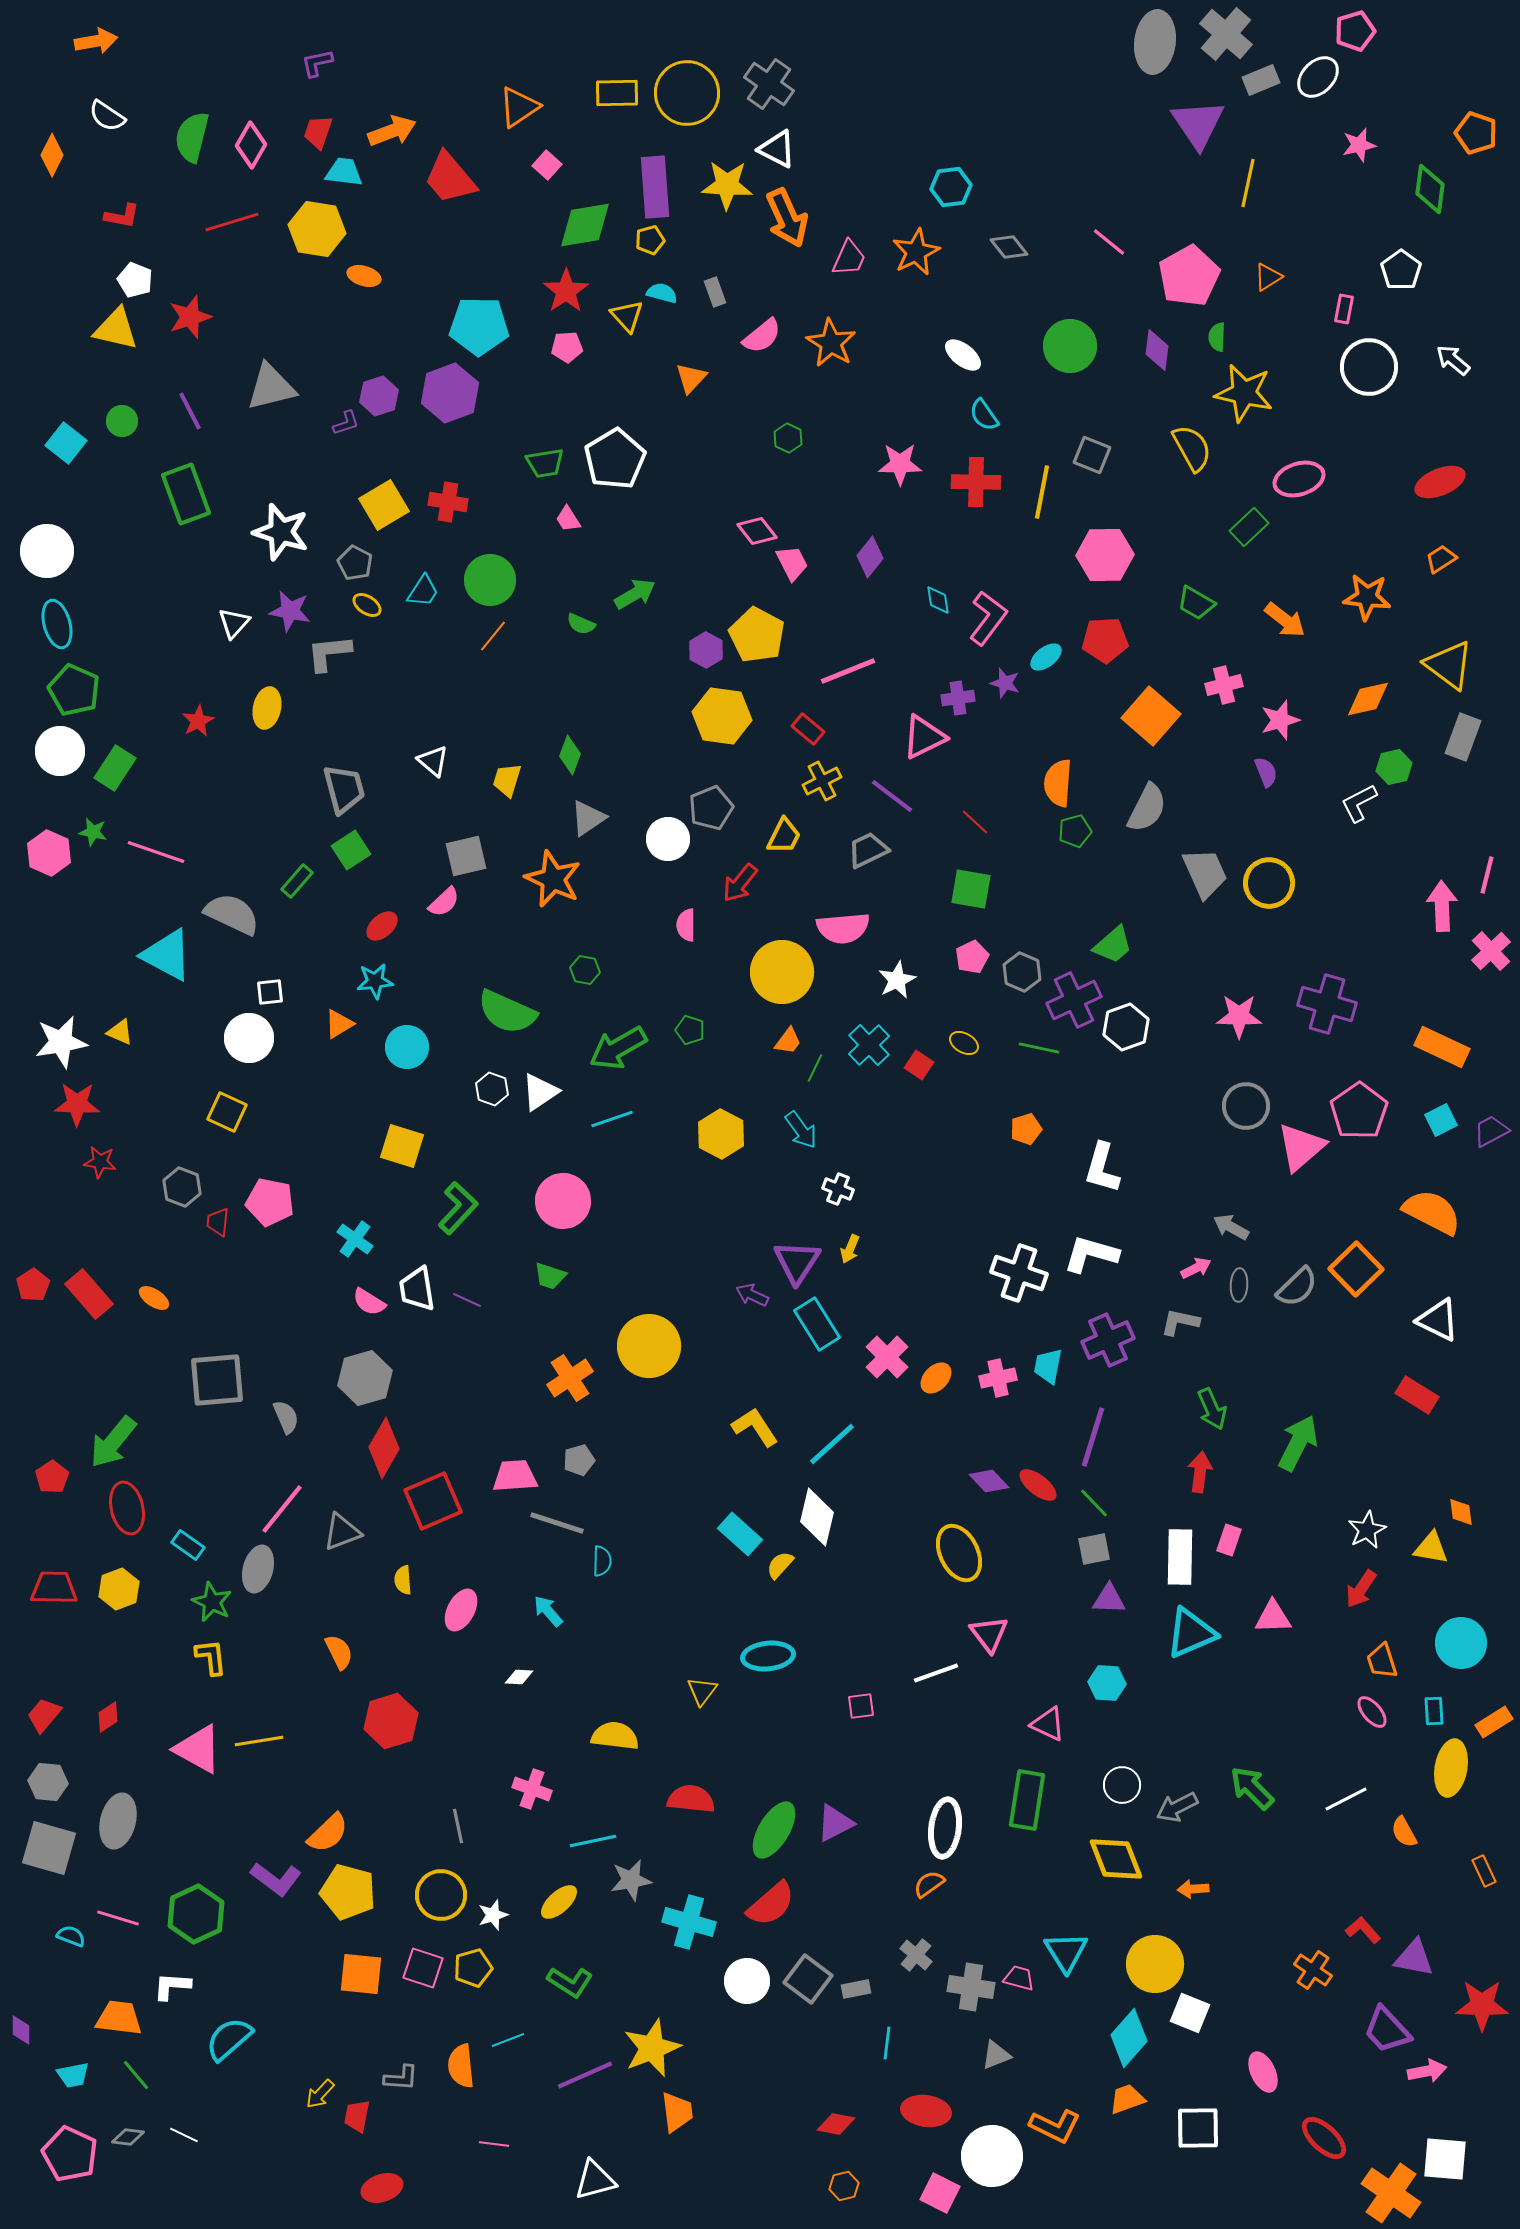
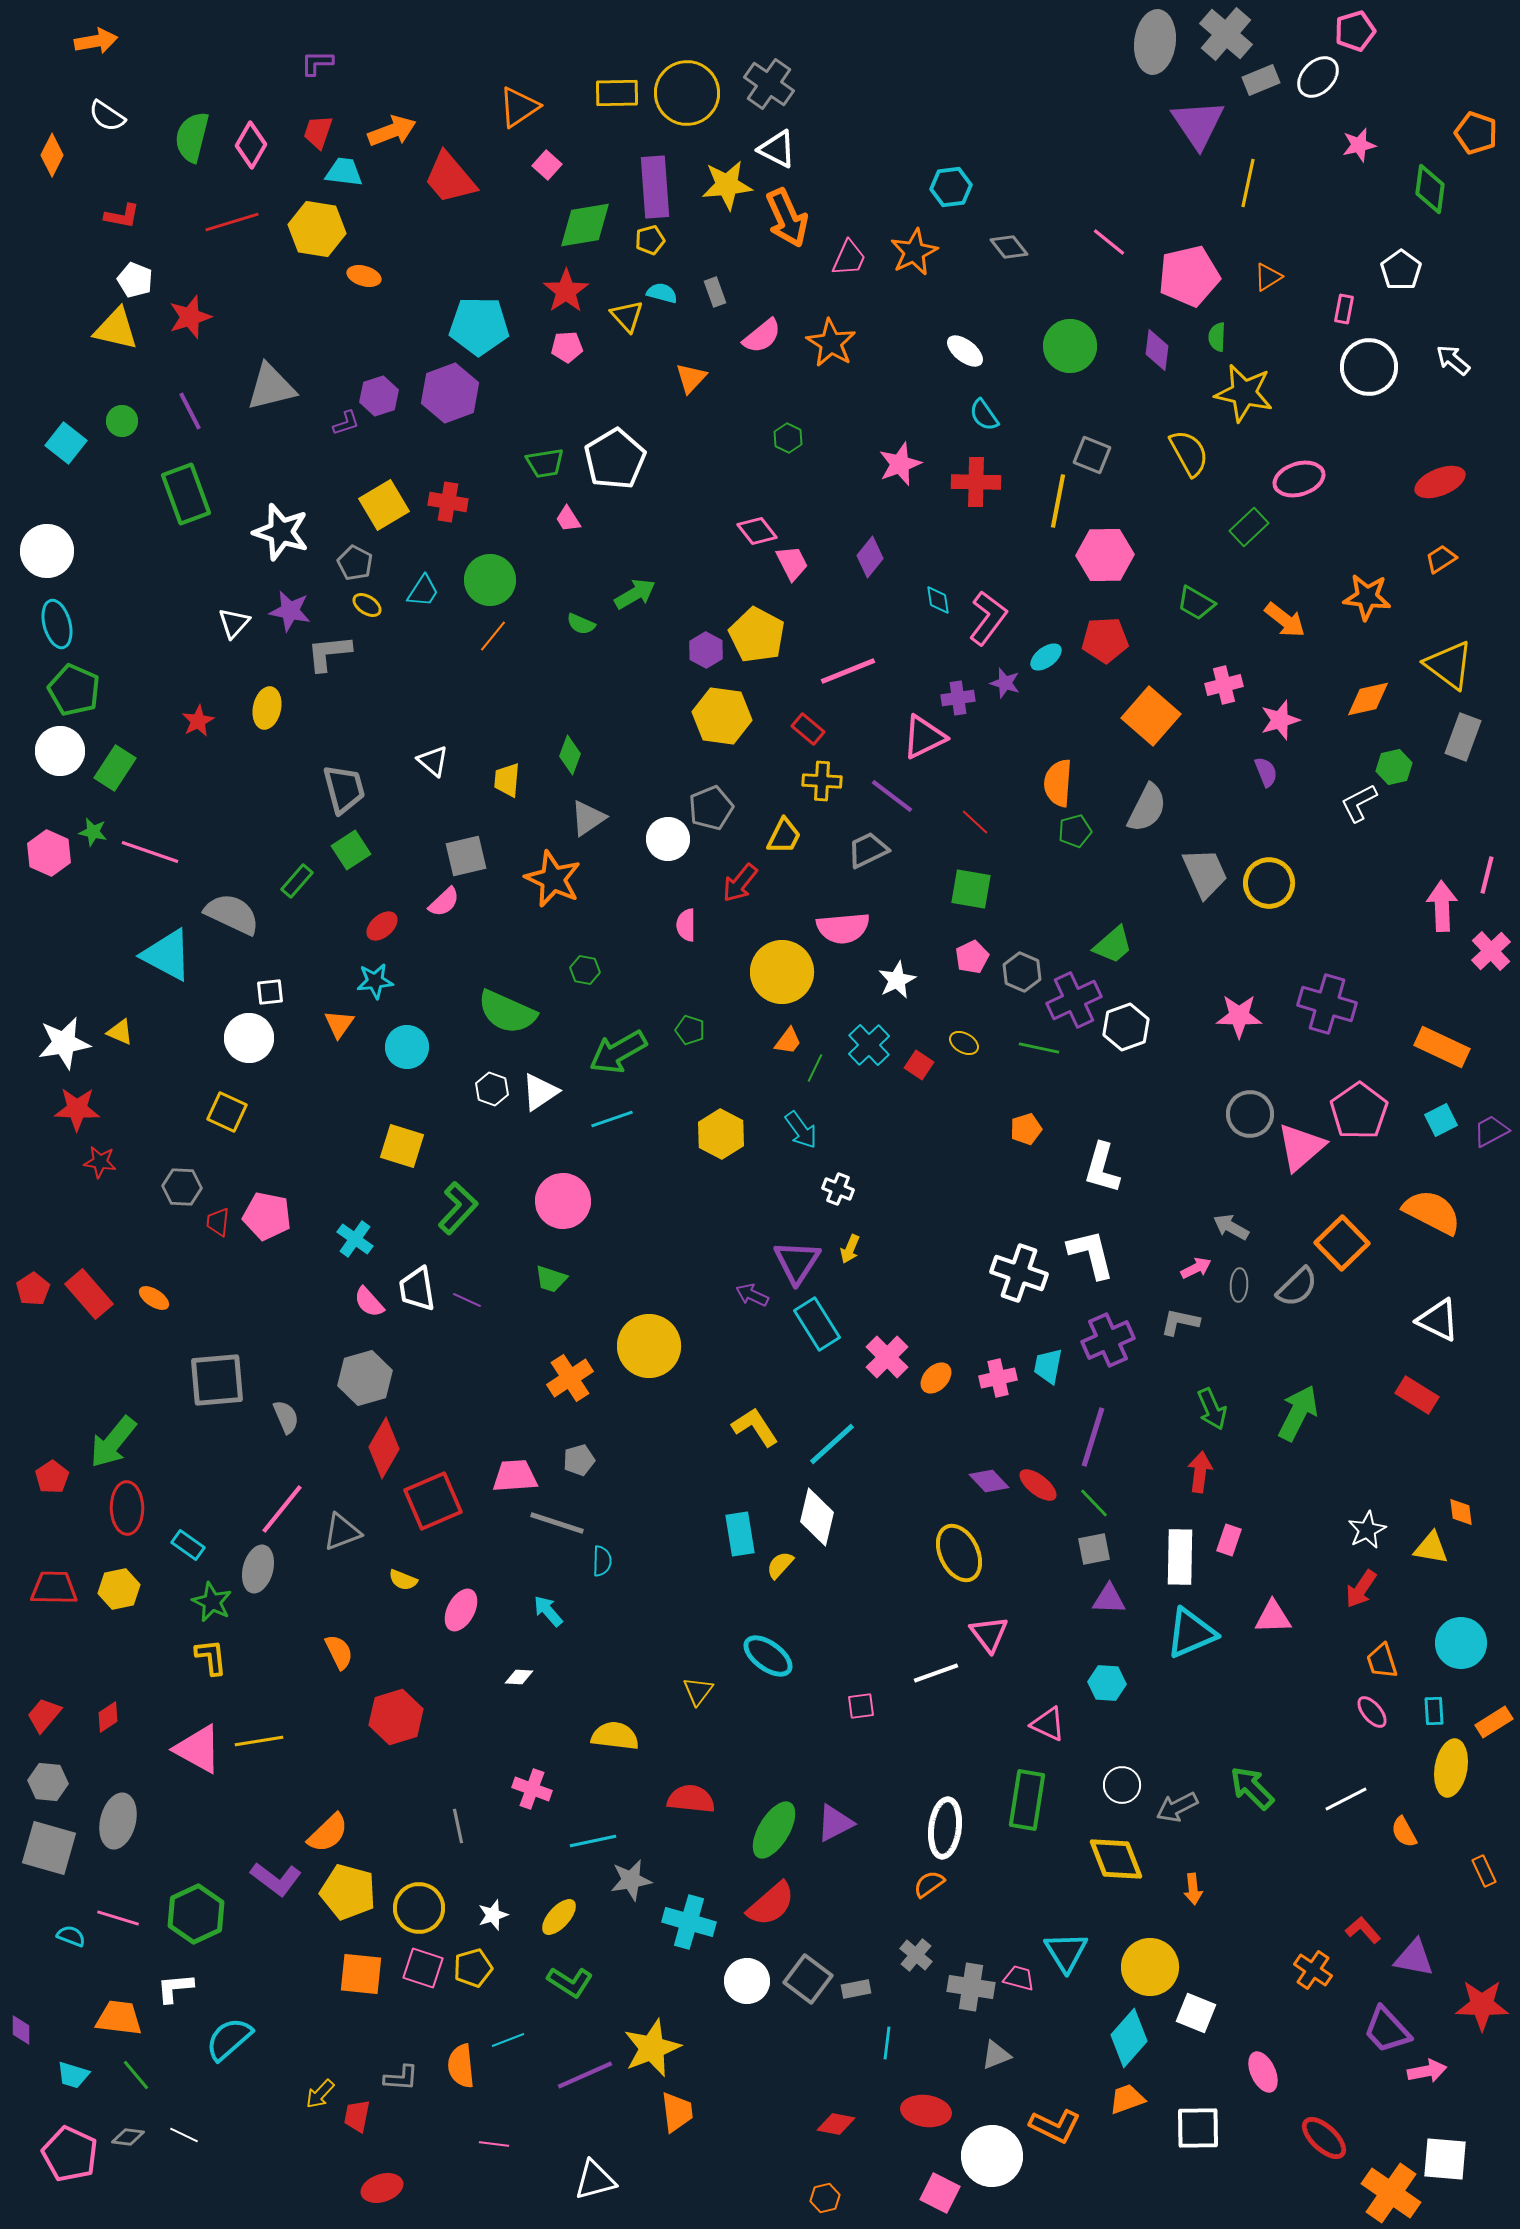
purple L-shape at (317, 63): rotated 12 degrees clockwise
yellow star at (727, 185): rotated 9 degrees counterclockwise
orange star at (916, 252): moved 2 px left
pink pentagon at (1189, 276): rotated 16 degrees clockwise
white ellipse at (963, 355): moved 2 px right, 4 px up
yellow semicircle at (1192, 448): moved 3 px left, 5 px down
pink star at (900, 464): rotated 21 degrees counterclockwise
yellow line at (1042, 492): moved 16 px right, 9 px down
yellow trapezoid at (507, 780): rotated 12 degrees counterclockwise
yellow cross at (822, 781): rotated 30 degrees clockwise
pink line at (156, 852): moved 6 px left
orange triangle at (339, 1024): rotated 24 degrees counterclockwise
white star at (61, 1042): moved 3 px right, 1 px down
green arrow at (618, 1048): moved 4 px down
red star at (77, 1104): moved 5 px down
gray circle at (1246, 1106): moved 4 px right, 8 px down
gray hexagon at (182, 1187): rotated 18 degrees counterclockwise
pink pentagon at (270, 1202): moved 3 px left, 14 px down
white L-shape at (1091, 1254): rotated 60 degrees clockwise
orange square at (1356, 1269): moved 14 px left, 26 px up
green trapezoid at (550, 1276): moved 1 px right, 3 px down
red pentagon at (33, 1285): moved 4 px down
pink semicircle at (369, 1302): rotated 16 degrees clockwise
green arrow at (1298, 1443): moved 30 px up
red ellipse at (127, 1508): rotated 12 degrees clockwise
cyan rectangle at (740, 1534): rotated 39 degrees clockwise
yellow semicircle at (403, 1580): rotated 64 degrees counterclockwise
yellow hexagon at (119, 1589): rotated 9 degrees clockwise
cyan ellipse at (768, 1656): rotated 42 degrees clockwise
yellow triangle at (702, 1691): moved 4 px left
red hexagon at (391, 1721): moved 5 px right, 4 px up
orange arrow at (1193, 1889): rotated 92 degrees counterclockwise
yellow circle at (441, 1895): moved 22 px left, 13 px down
yellow ellipse at (559, 1902): moved 15 px down; rotated 6 degrees counterclockwise
yellow circle at (1155, 1964): moved 5 px left, 3 px down
white L-shape at (172, 1986): moved 3 px right, 2 px down; rotated 9 degrees counterclockwise
white square at (1190, 2013): moved 6 px right
cyan trapezoid at (73, 2075): rotated 28 degrees clockwise
orange hexagon at (844, 2186): moved 19 px left, 12 px down
